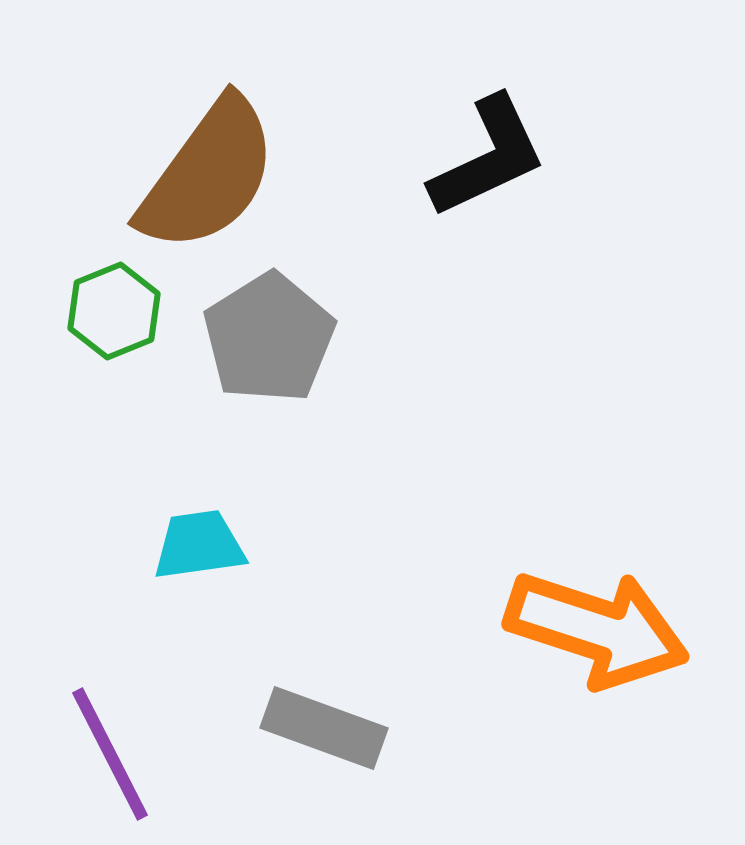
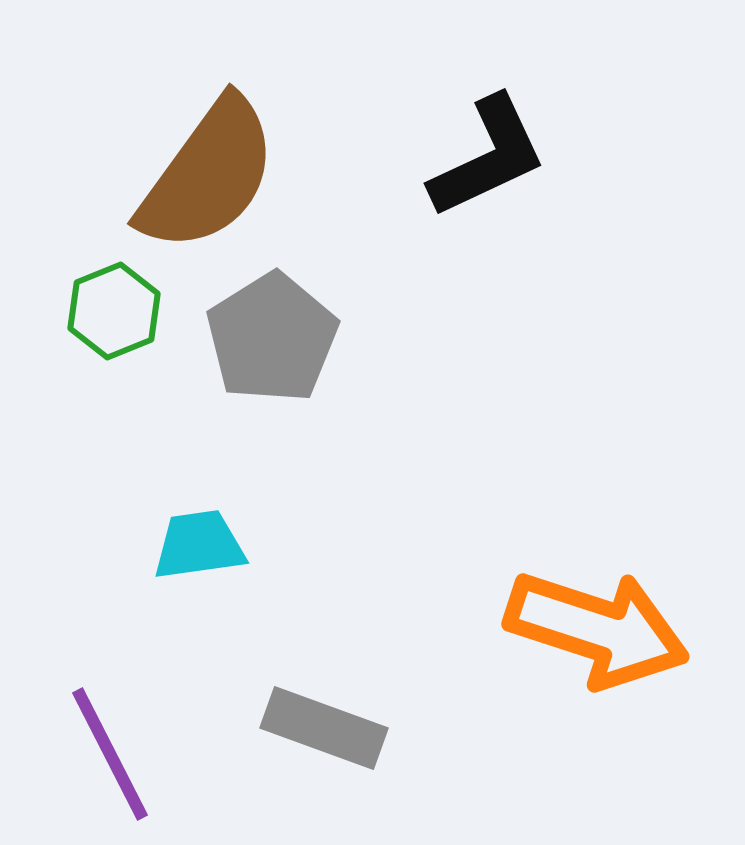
gray pentagon: moved 3 px right
